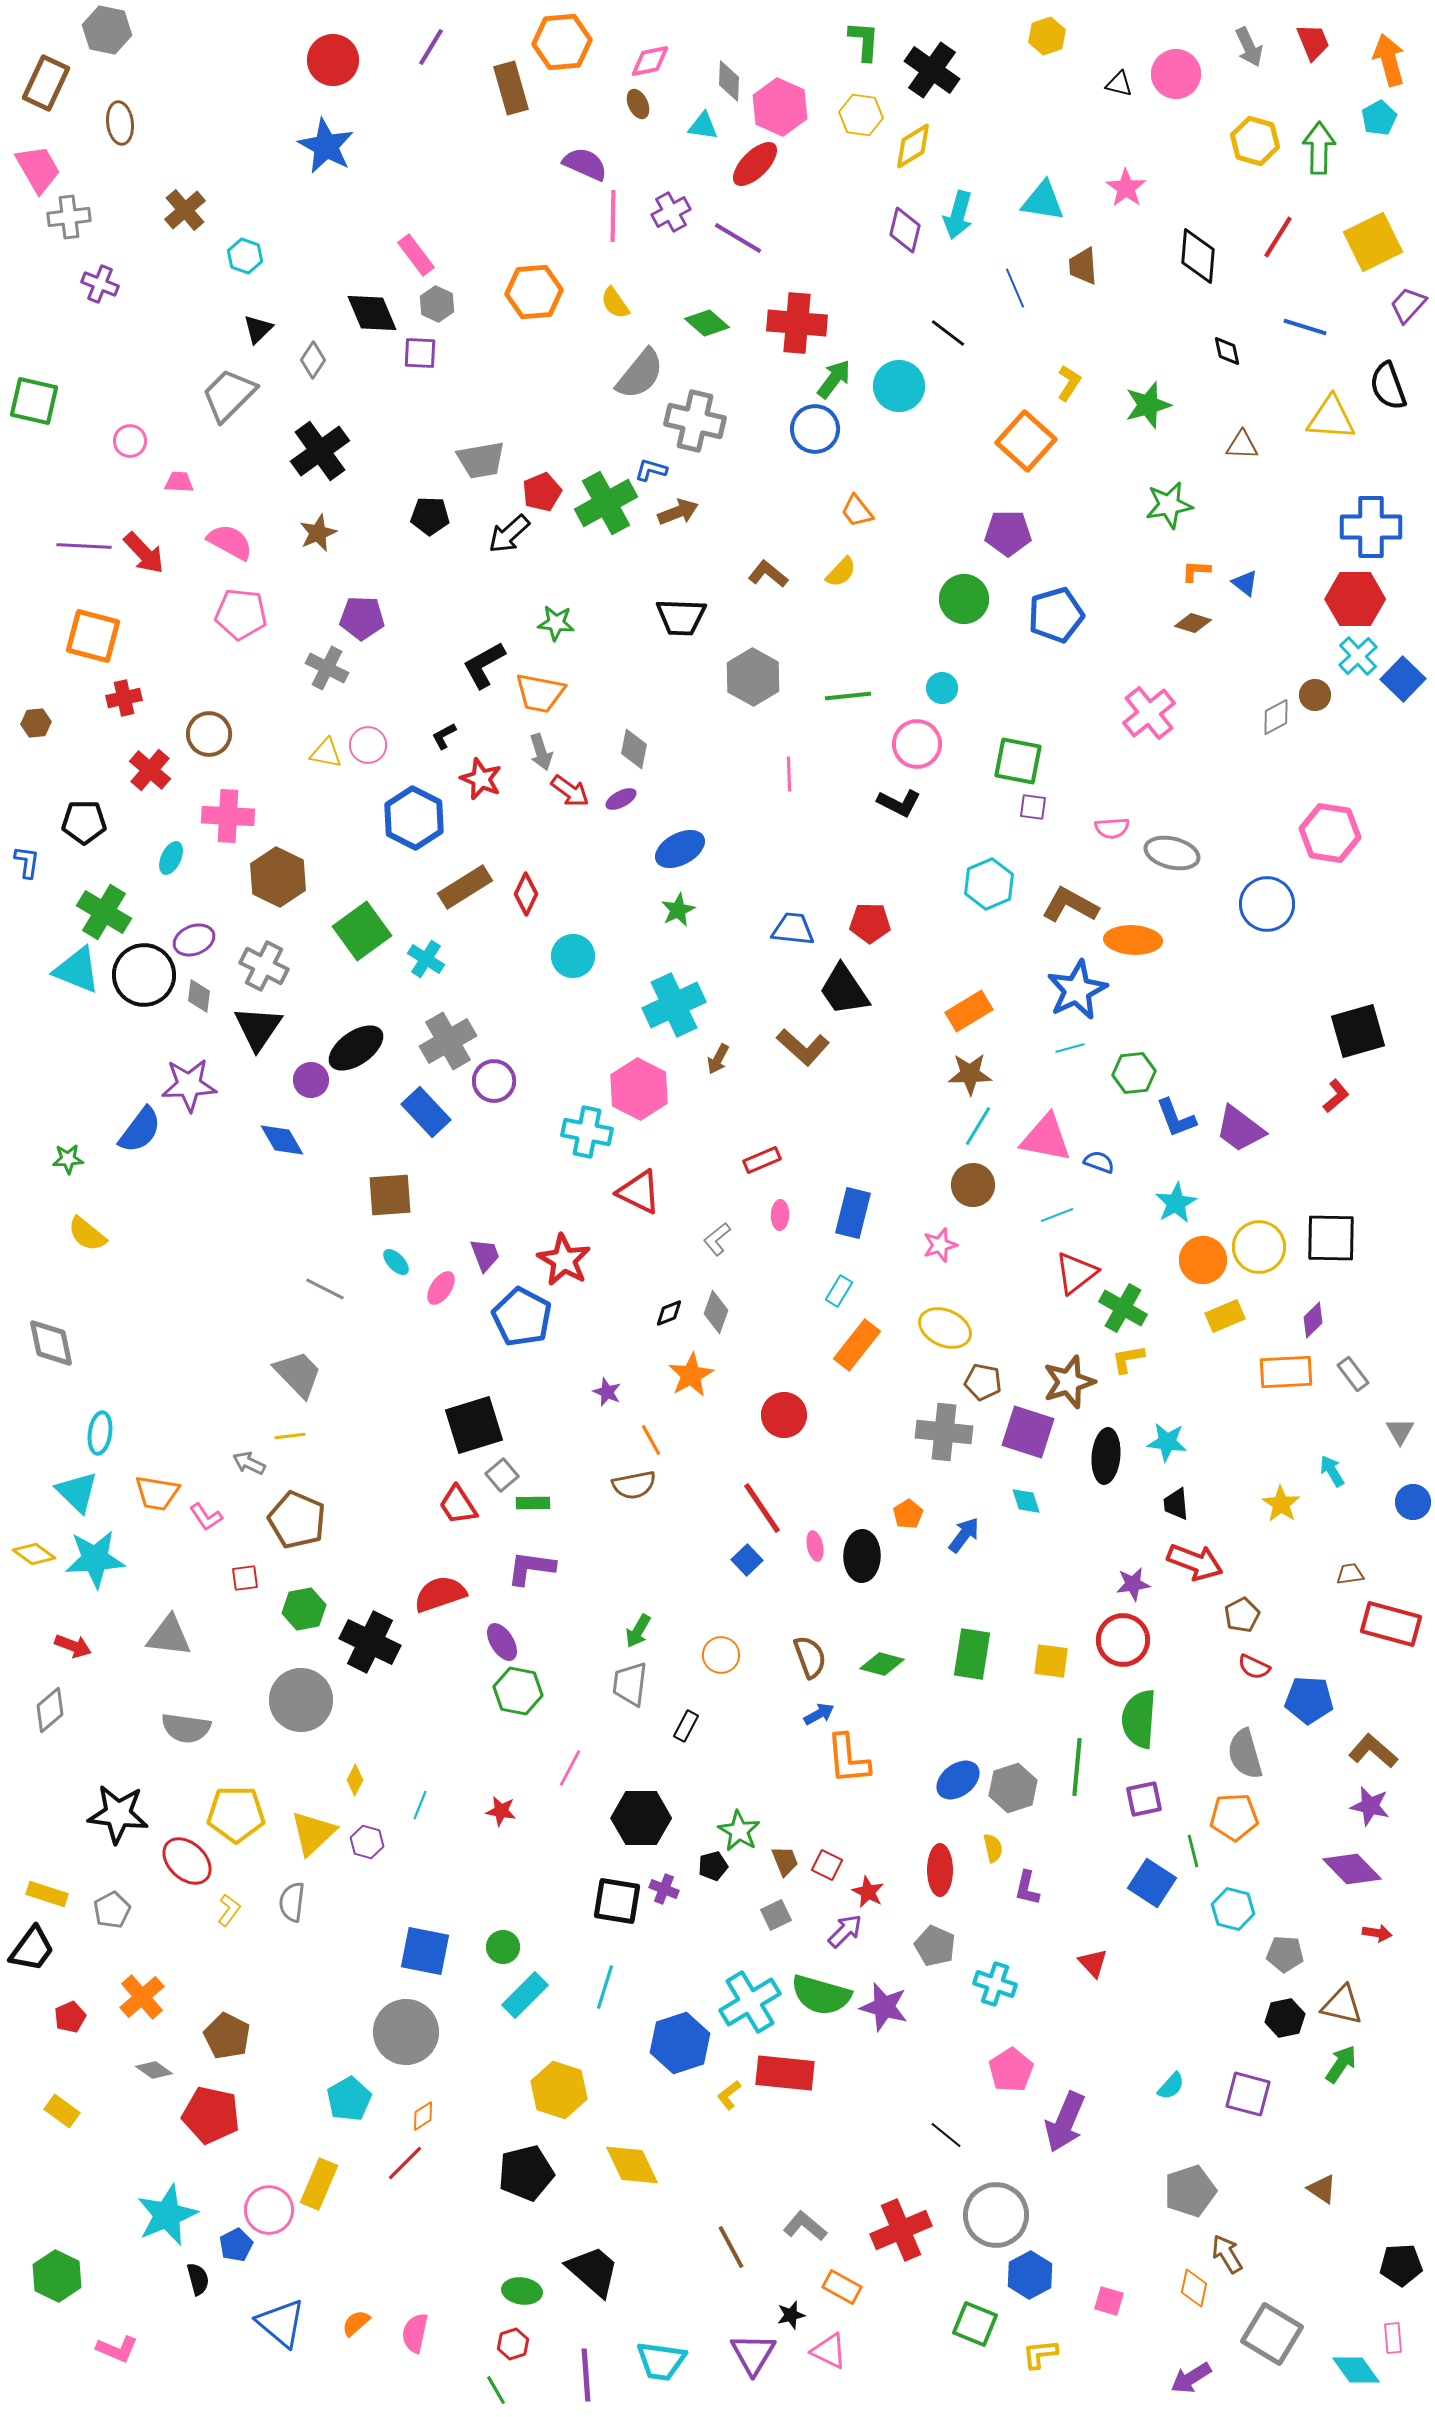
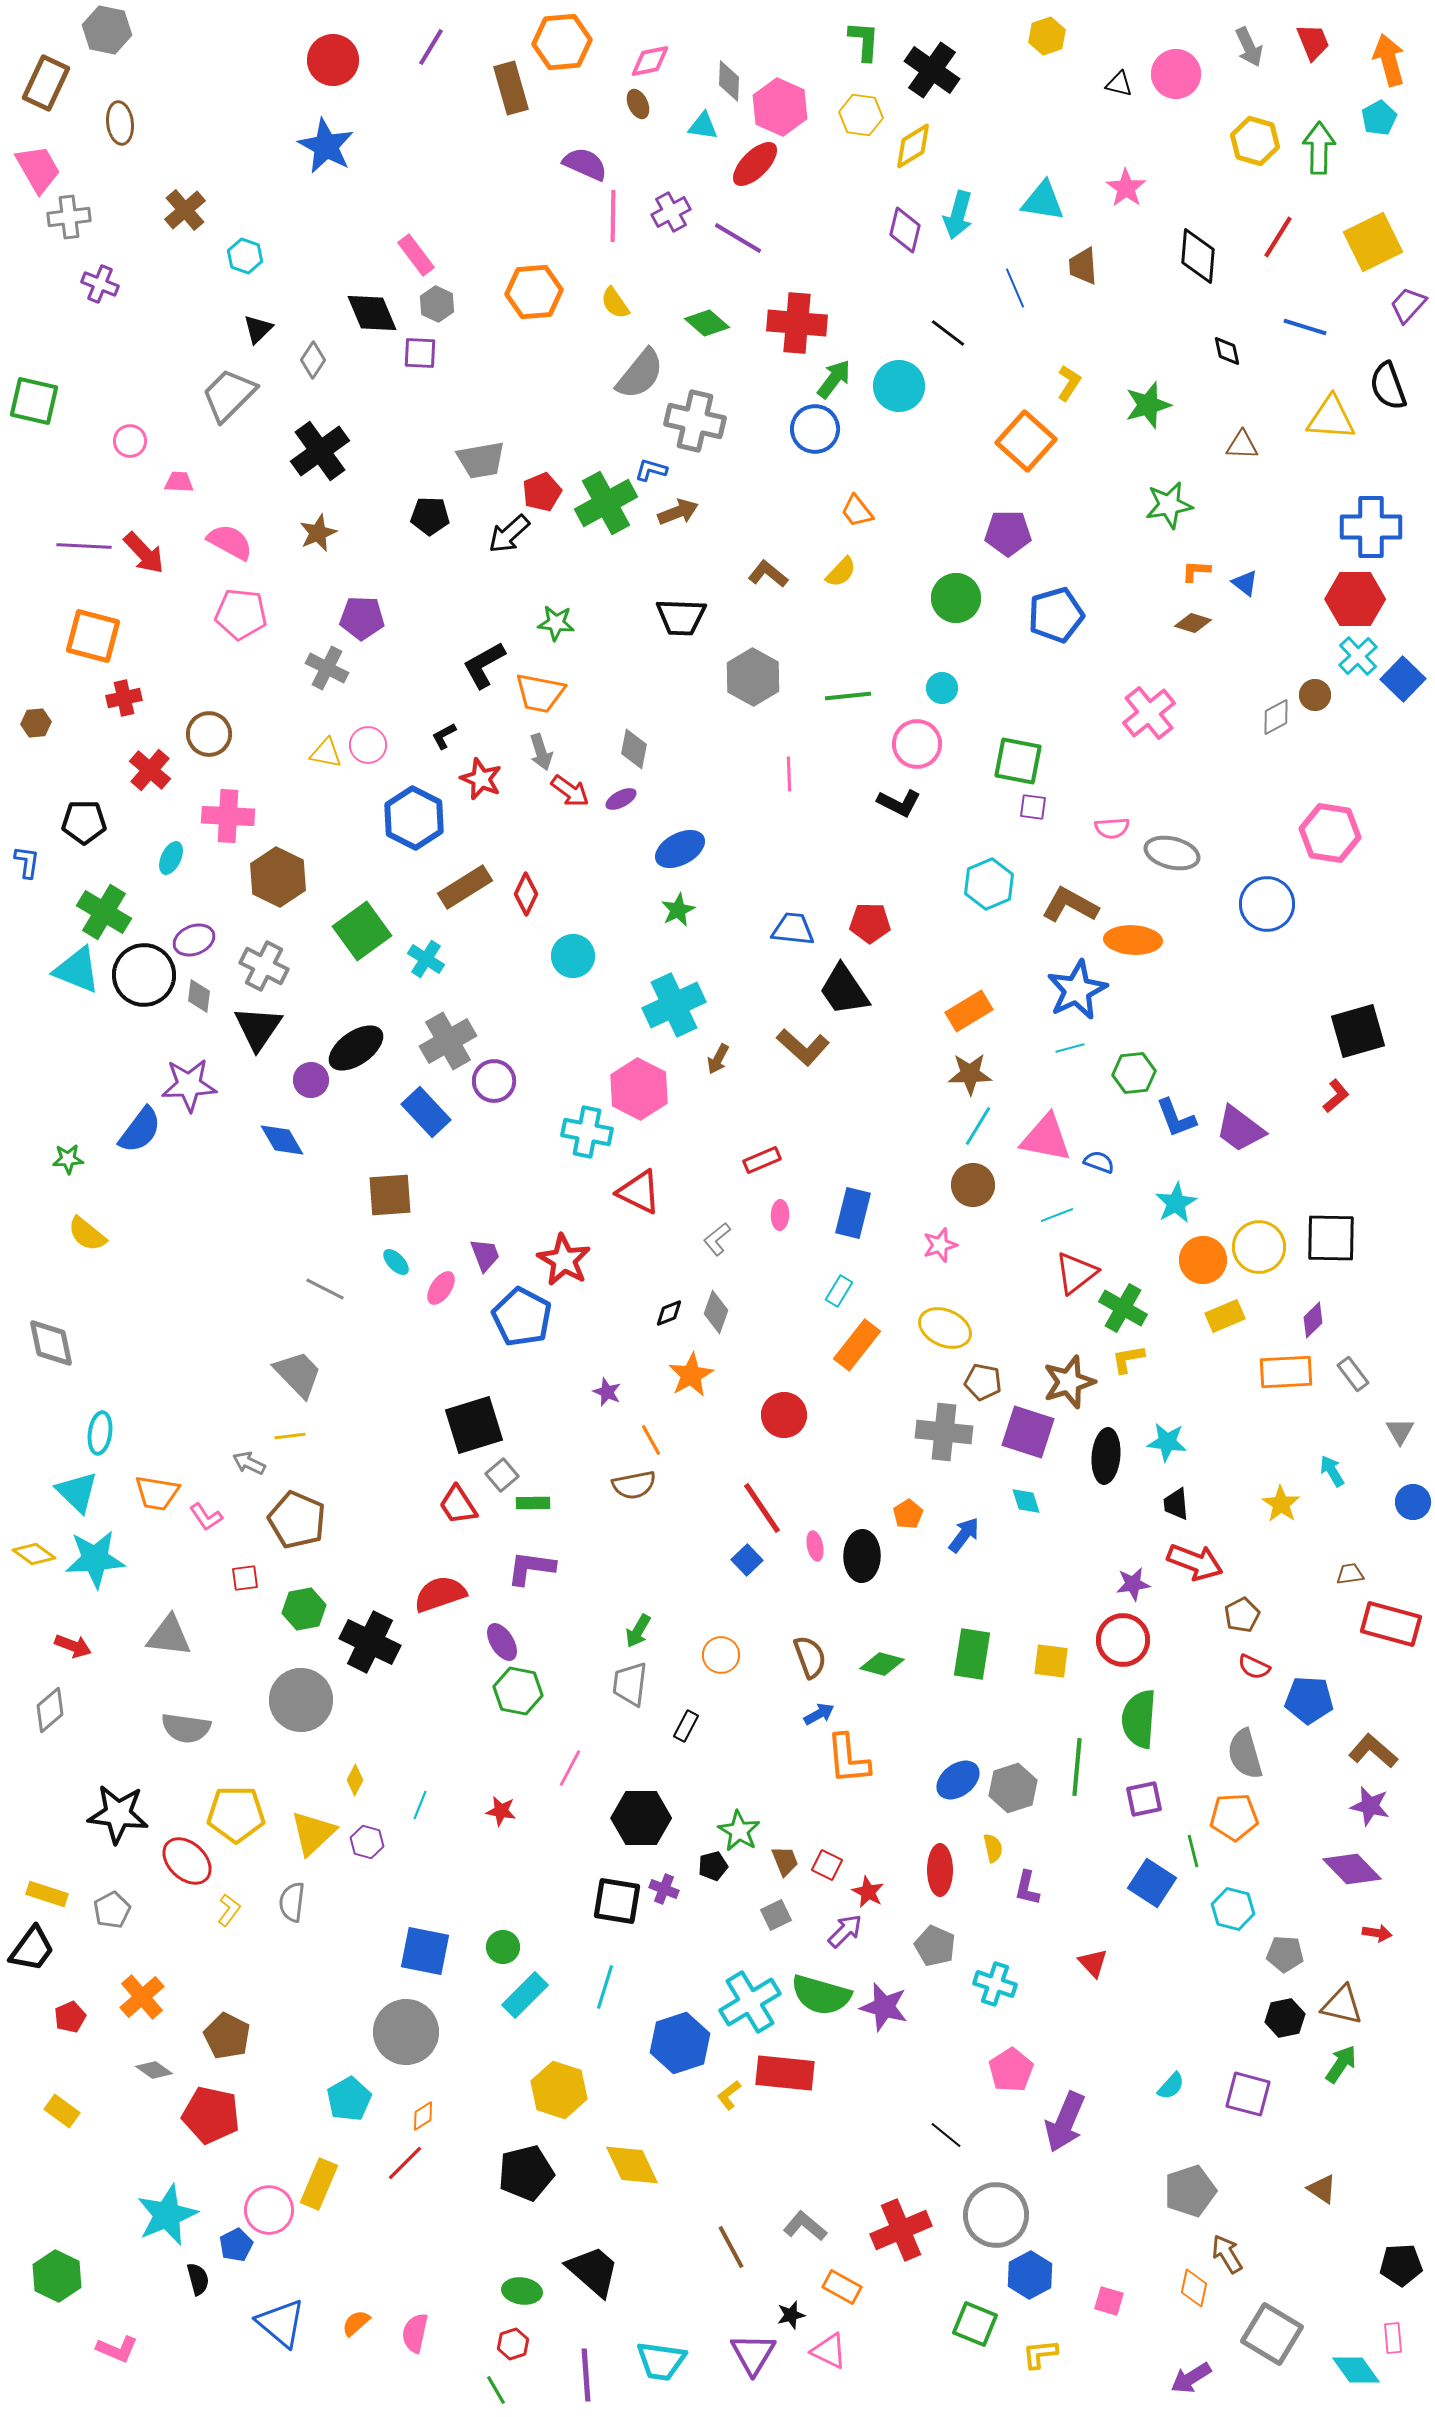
green circle at (964, 599): moved 8 px left, 1 px up
